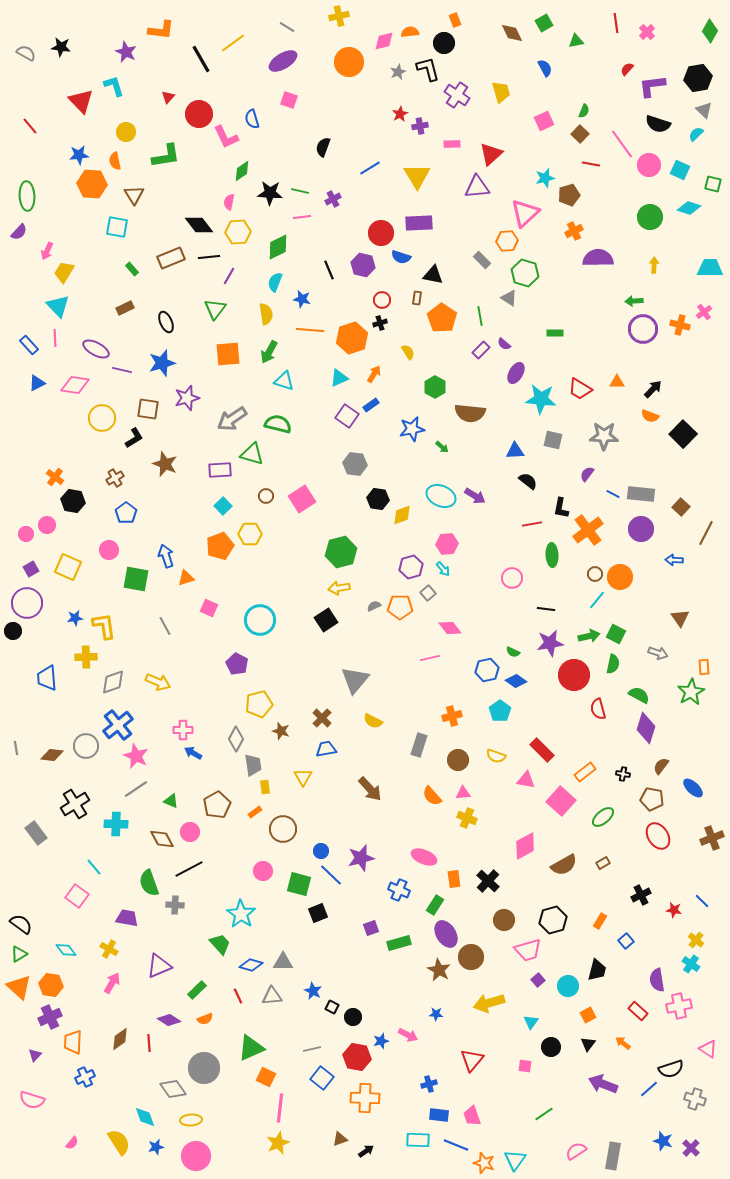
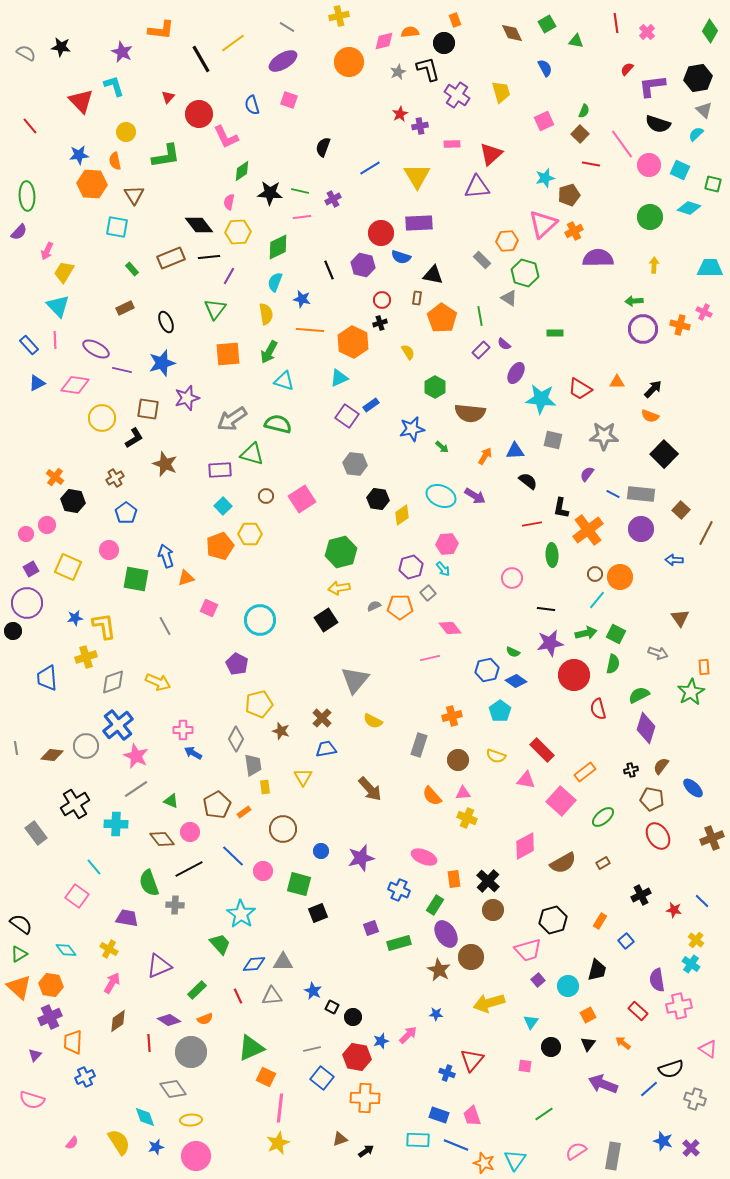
green square at (544, 23): moved 3 px right, 1 px down
green triangle at (576, 41): rotated 21 degrees clockwise
purple star at (126, 52): moved 4 px left
blue semicircle at (252, 119): moved 14 px up
pink triangle at (525, 213): moved 18 px right, 11 px down
pink cross at (704, 312): rotated 28 degrees counterclockwise
pink line at (55, 338): moved 2 px down
orange hexagon at (352, 338): moved 1 px right, 4 px down; rotated 16 degrees counterclockwise
orange arrow at (374, 374): moved 111 px right, 82 px down
black square at (683, 434): moved 19 px left, 20 px down
brown square at (681, 507): moved 3 px down
yellow diamond at (402, 515): rotated 15 degrees counterclockwise
green arrow at (589, 636): moved 3 px left, 3 px up
yellow cross at (86, 657): rotated 15 degrees counterclockwise
green semicircle at (639, 695): rotated 55 degrees counterclockwise
black cross at (623, 774): moved 8 px right, 4 px up; rotated 24 degrees counterclockwise
orange rectangle at (255, 812): moved 11 px left
brown diamond at (162, 839): rotated 10 degrees counterclockwise
brown semicircle at (564, 865): moved 1 px left, 2 px up
blue line at (331, 875): moved 98 px left, 19 px up
brown circle at (504, 920): moved 11 px left, 10 px up
blue diamond at (251, 965): moved 3 px right, 1 px up; rotated 20 degrees counterclockwise
pink arrow at (408, 1035): rotated 72 degrees counterclockwise
brown diamond at (120, 1039): moved 2 px left, 18 px up
gray circle at (204, 1068): moved 13 px left, 16 px up
blue cross at (429, 1084): moved 18 px right, 11 px up; rotated 35 degrees clockwise
blue rectangle at (439, 1115): rotated 12 degrees clockwise
